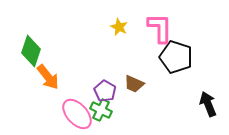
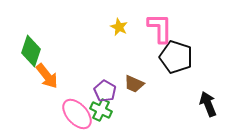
orange arrow: moved 1 px left, 1 px up
